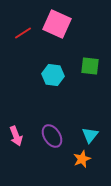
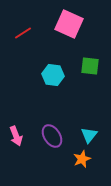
pink square: moved 12 px right
cyan triangle: moved 1 px left
